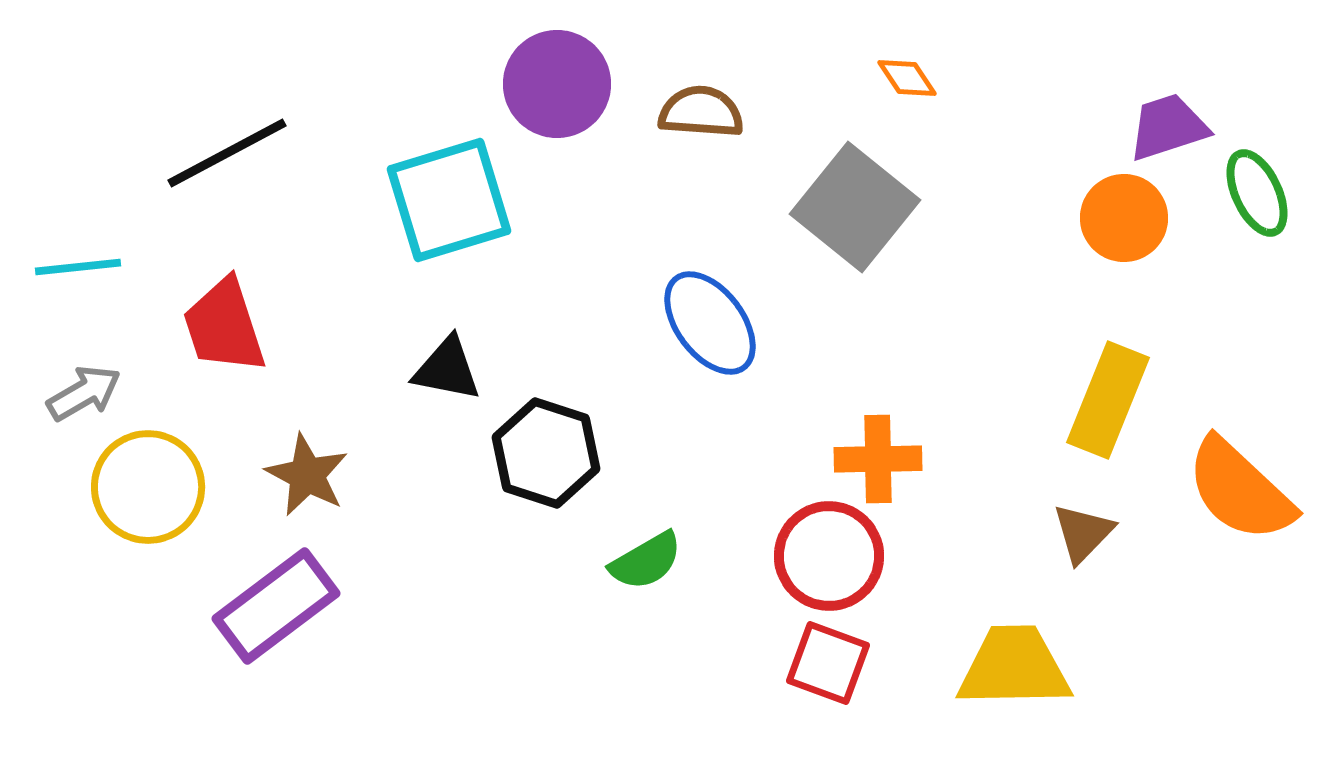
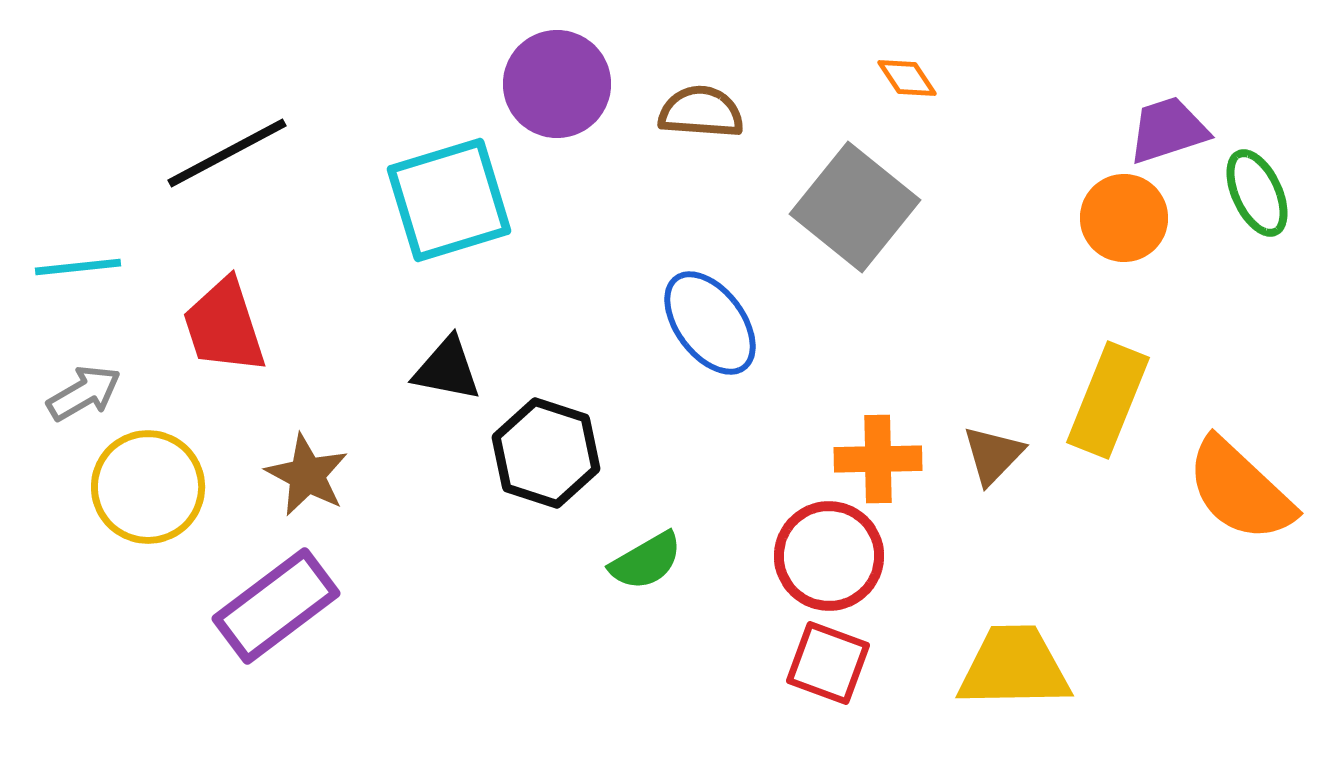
purple trapezoid: moved 3 px down
brown triangle: moved 90 px left, 78 px up
